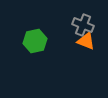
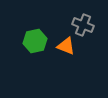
orange triangle: moved 20 px left, 5 px down
